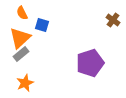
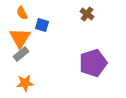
brown cross: moved 26 px left, 6 px up
orange triangle: rotated 15 degrees counterclockwise
purple pentagon: moved 3 px right
orange star: rotated 18 degrees clockwise
